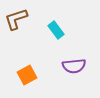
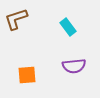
cyan rectangle: moved 12 px right, 3 px up
orange square: rotated 24 degrees clockwise
